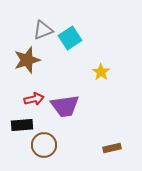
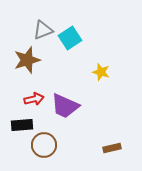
yellow star: rotated 18 degrees counterclockwise
purple trapezoid: rotated 32 degrees clockwise
